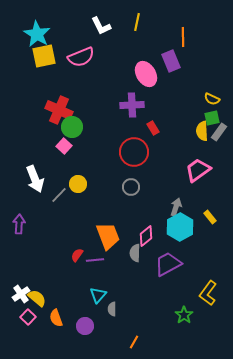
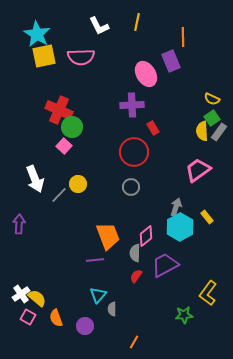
white L-shape at (101, 26): moved 2 px left
pink semicircle at (81, 57): rotated 20 degrees clockwise
green square at (212, 118): rotated 21 degrees counterclockwise
yellow rectangle at (210, 217): moved 3 px left
red semicircle at (77, 255): moved 59 px right, 21 px down
purple trapezoid at (168, 264): moved 3 px left, 1 px down
green star at (184, 315): rotated 30 degrees clockwise
pink square at (28, 317): rotated 14 degrees counterclockwise
